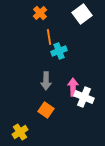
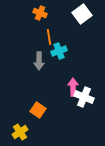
orange cross: rotated 24 degrees counterclockwise
gray arrow: moved 7 px left, 20 px up
orange square: moved 8 px left
